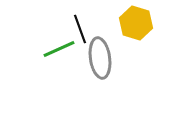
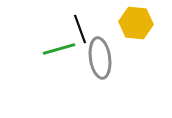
yellow hexagon: rotated 12 degrees counterclockwise
green line: rotated 8 degrees clockwise
